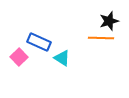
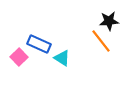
black star: rotated 12 degrees clockwise
orange line: moved 3 px down; rotated 50 degrees clockwise
blue rectangle: moved 2 px down
